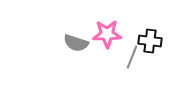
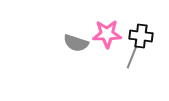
black cross: moved 9 px left, 5 px up
